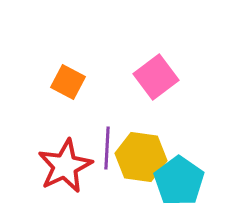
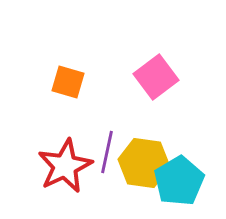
orange square: rotated 12 degrees counterclockwise
purple line: moved 4 px down; rotated 9 degrees clockwise
yellow hexagon: moved 3 px right, 6 px down
cyan pentagon: rotated 6 degrees clockwise
